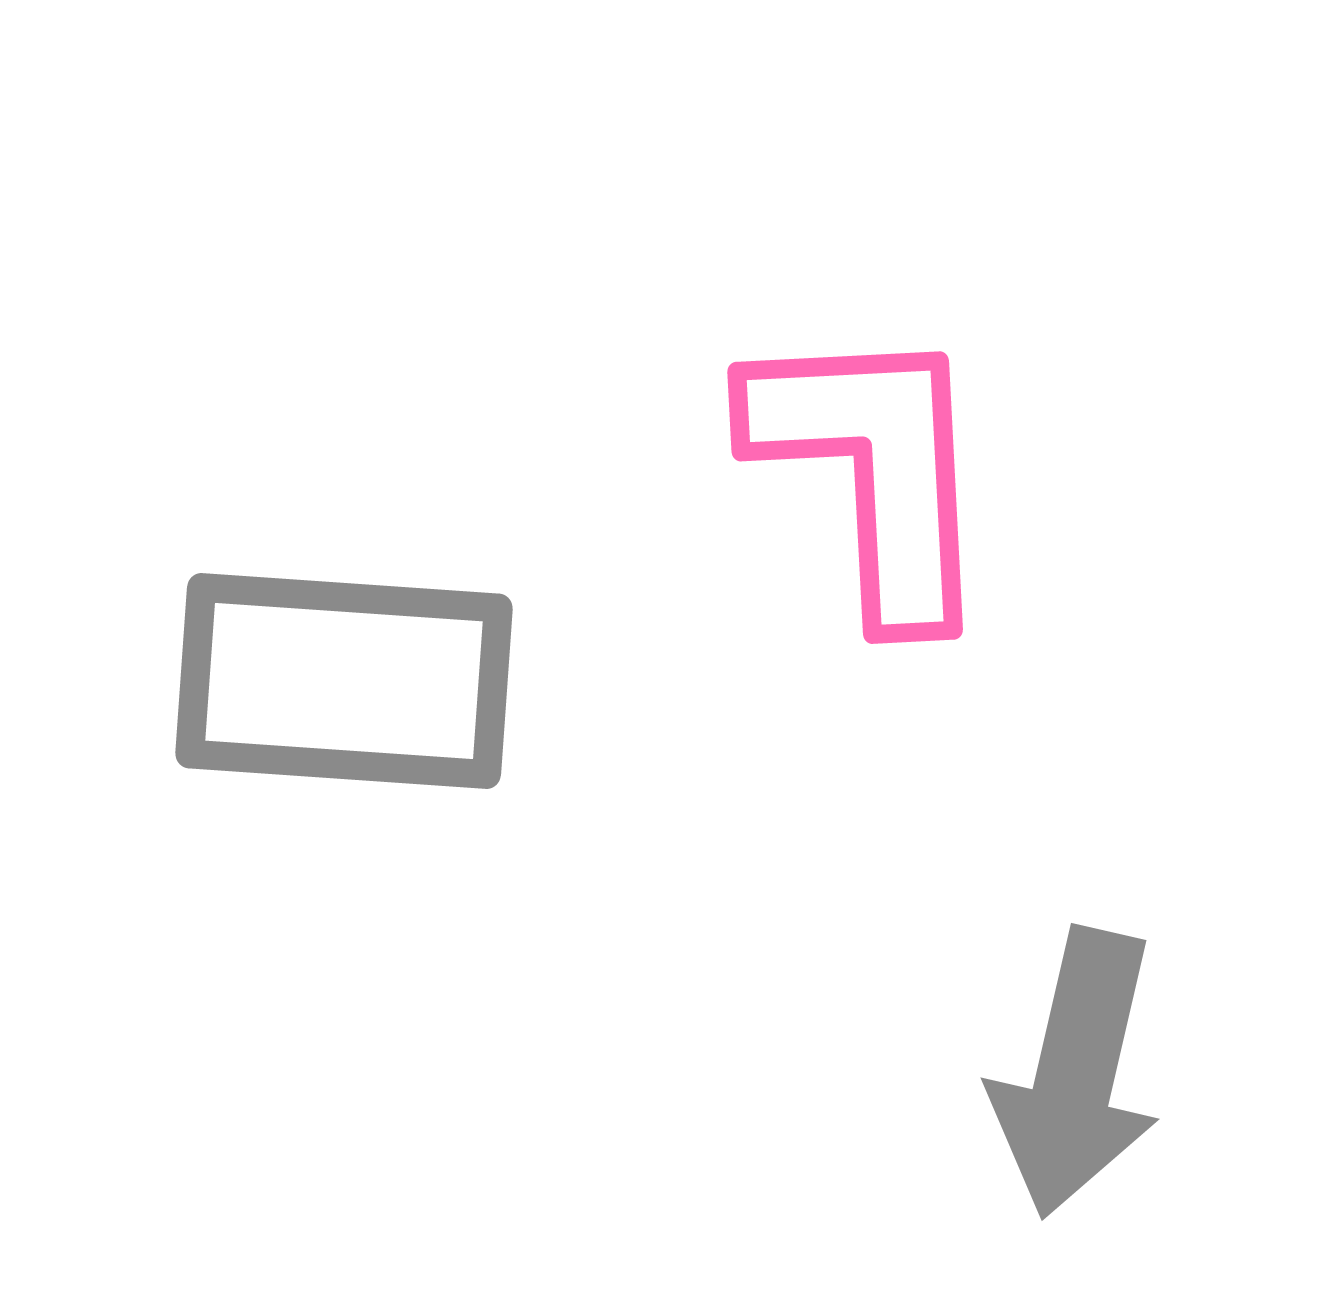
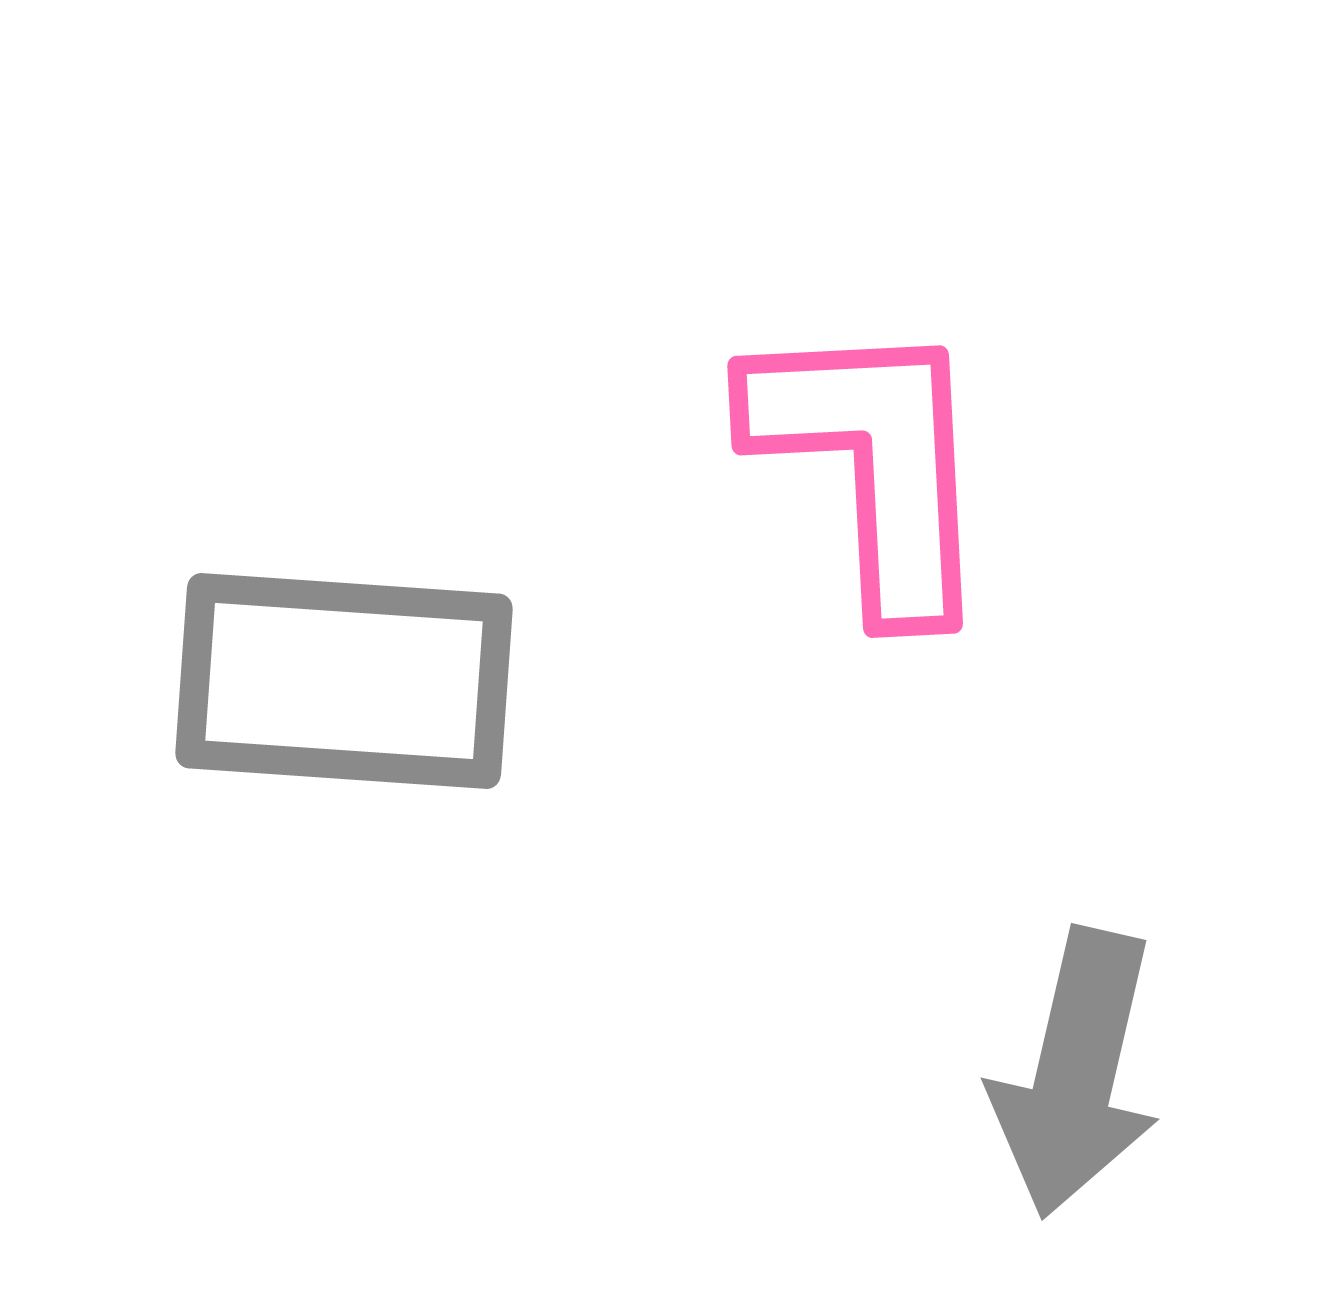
pink L-shape: moved 6 px up
